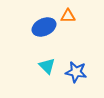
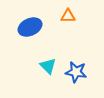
blue ellipse: moved 14 px left
cyan triangle: moved 1 px right
